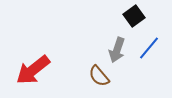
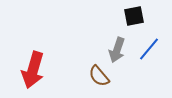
black square: rotated 25 degrees clockwise
blue line: moved 1 px down
red arrow: rotated 36 degrees counterclockwise
